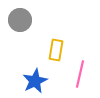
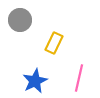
yellow rectangle: moved 2 px left, 7 px up; rotated 15 degrees clockwise
pink line: moved 1 px left, 4 px down
